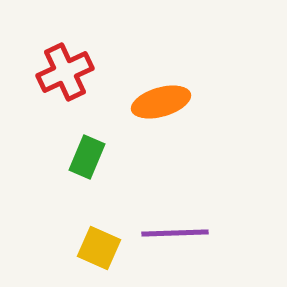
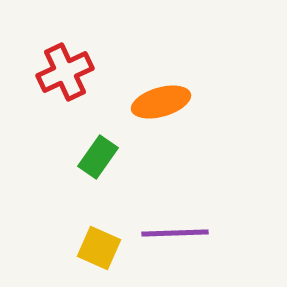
green rectangle: moved 11 px right; rotated 12 degrees clockwise
